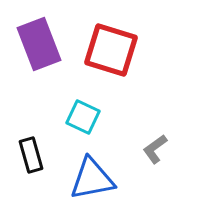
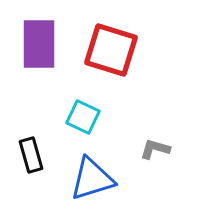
purple rectangle: rotated 21 degrees clockwise
gray L-shape: rotated 52 degrees clockwise
blue triangle: rotated 6 degrees counterclockwise
